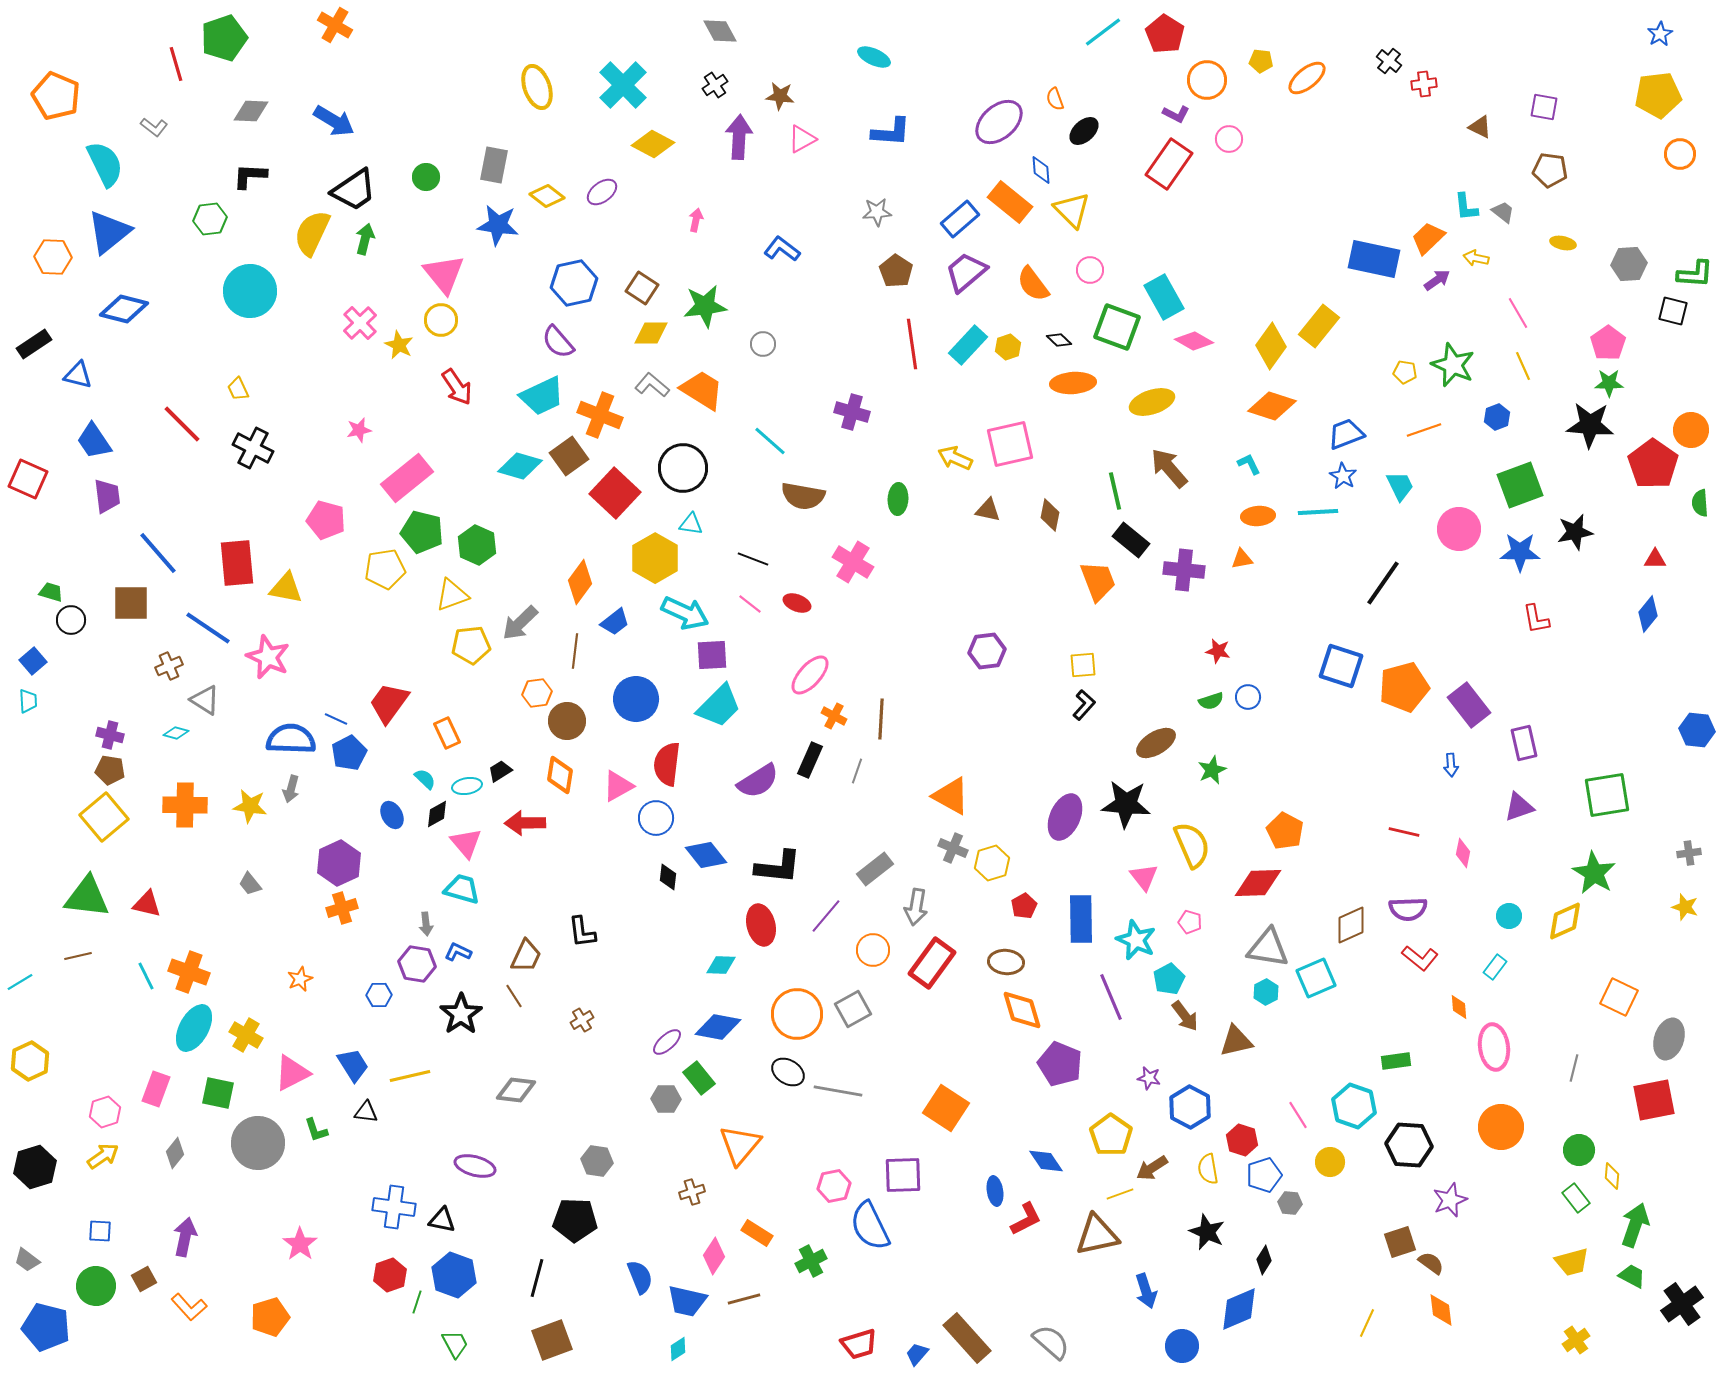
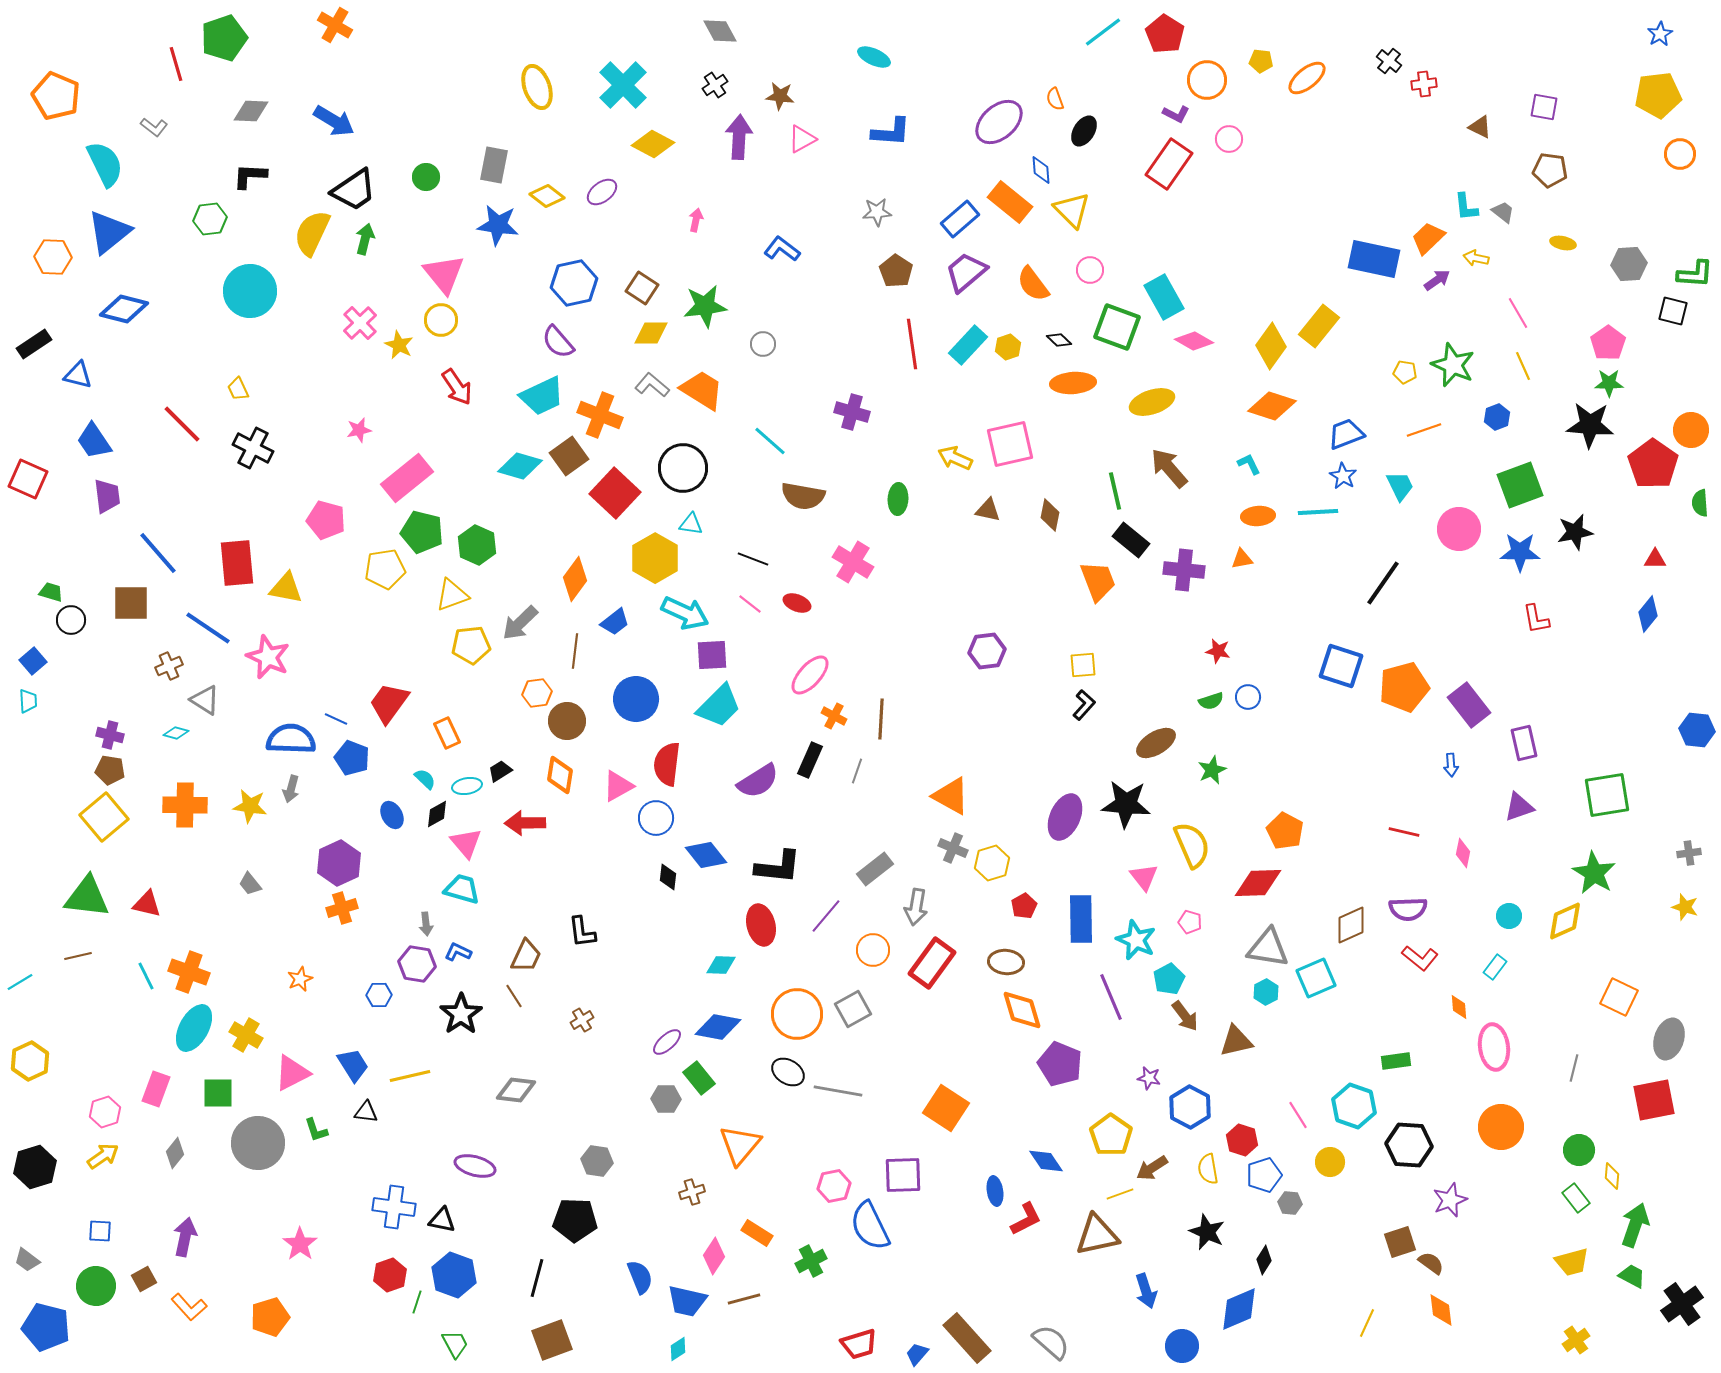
black ellipse at (1084, 131): rotated 16 degrees counterclockwise
orange diamond at (580, 582): moved 5 px left, 3 px up
blue pentagon at (349, 753): moved 3 px right, 5 px down; rotated 24 degrees counterclockwise
green square at (218, 1093): rotated 12 degrees counterclockwise
